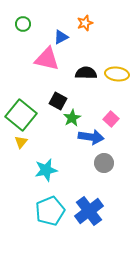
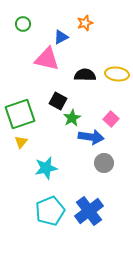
black semicircle: moved 1 px left, 2 px down
green square: moved 1 px left, 1 px up; rotated 32 degrees clockwise
cyan star: moved 2 px up
